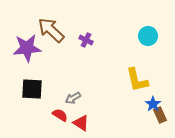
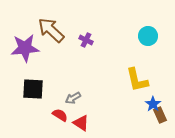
purple star: moved 2 px left
black square: moved 1 px right
